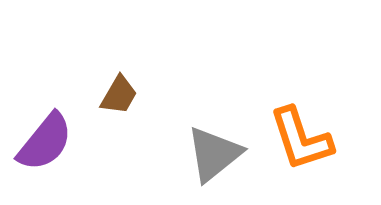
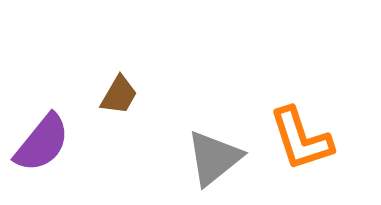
purple semicircle: moved 3 px left, 1 px down
gray triangle: moved 4 px down
